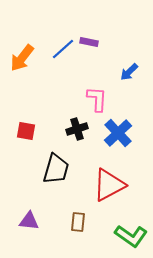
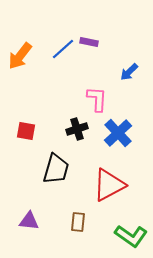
orange arrow: moved 2 px left, 2 px up
